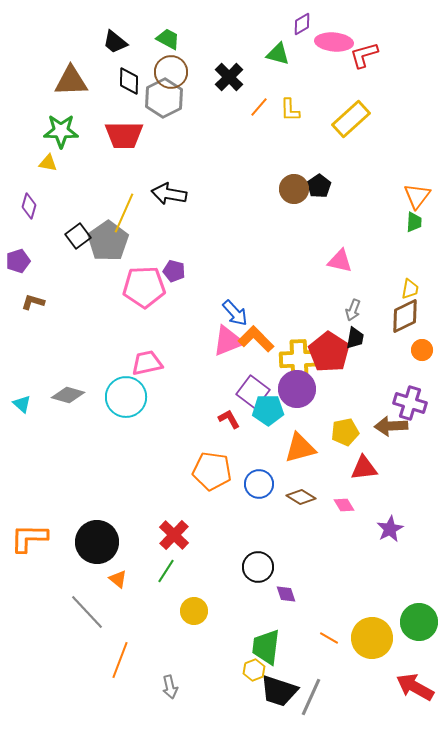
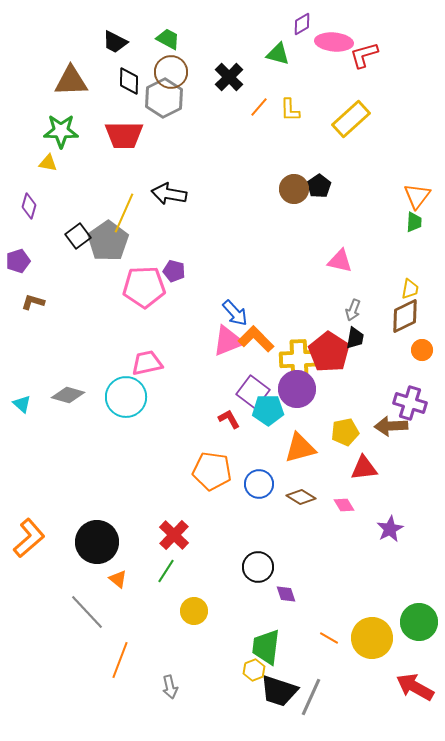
black trapezoid at (115, 42): rotated 12 degrees counterclockwise
orange L-shape at (29, 538): rotated 138 degrees clockwise
